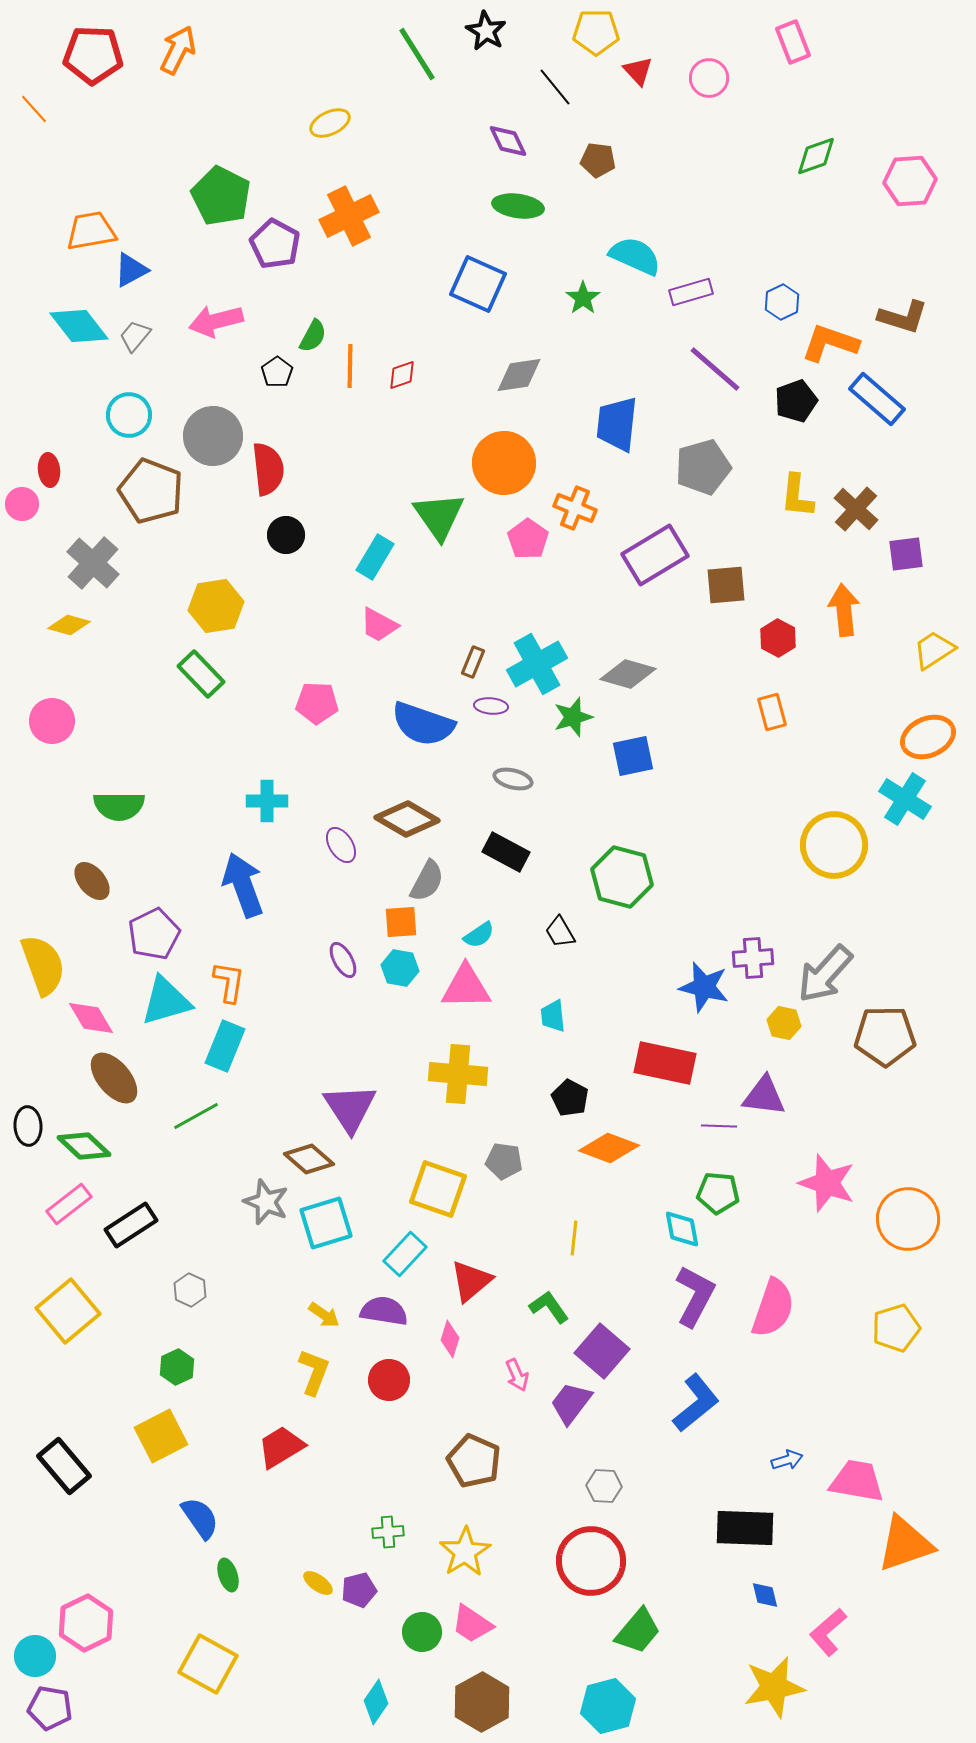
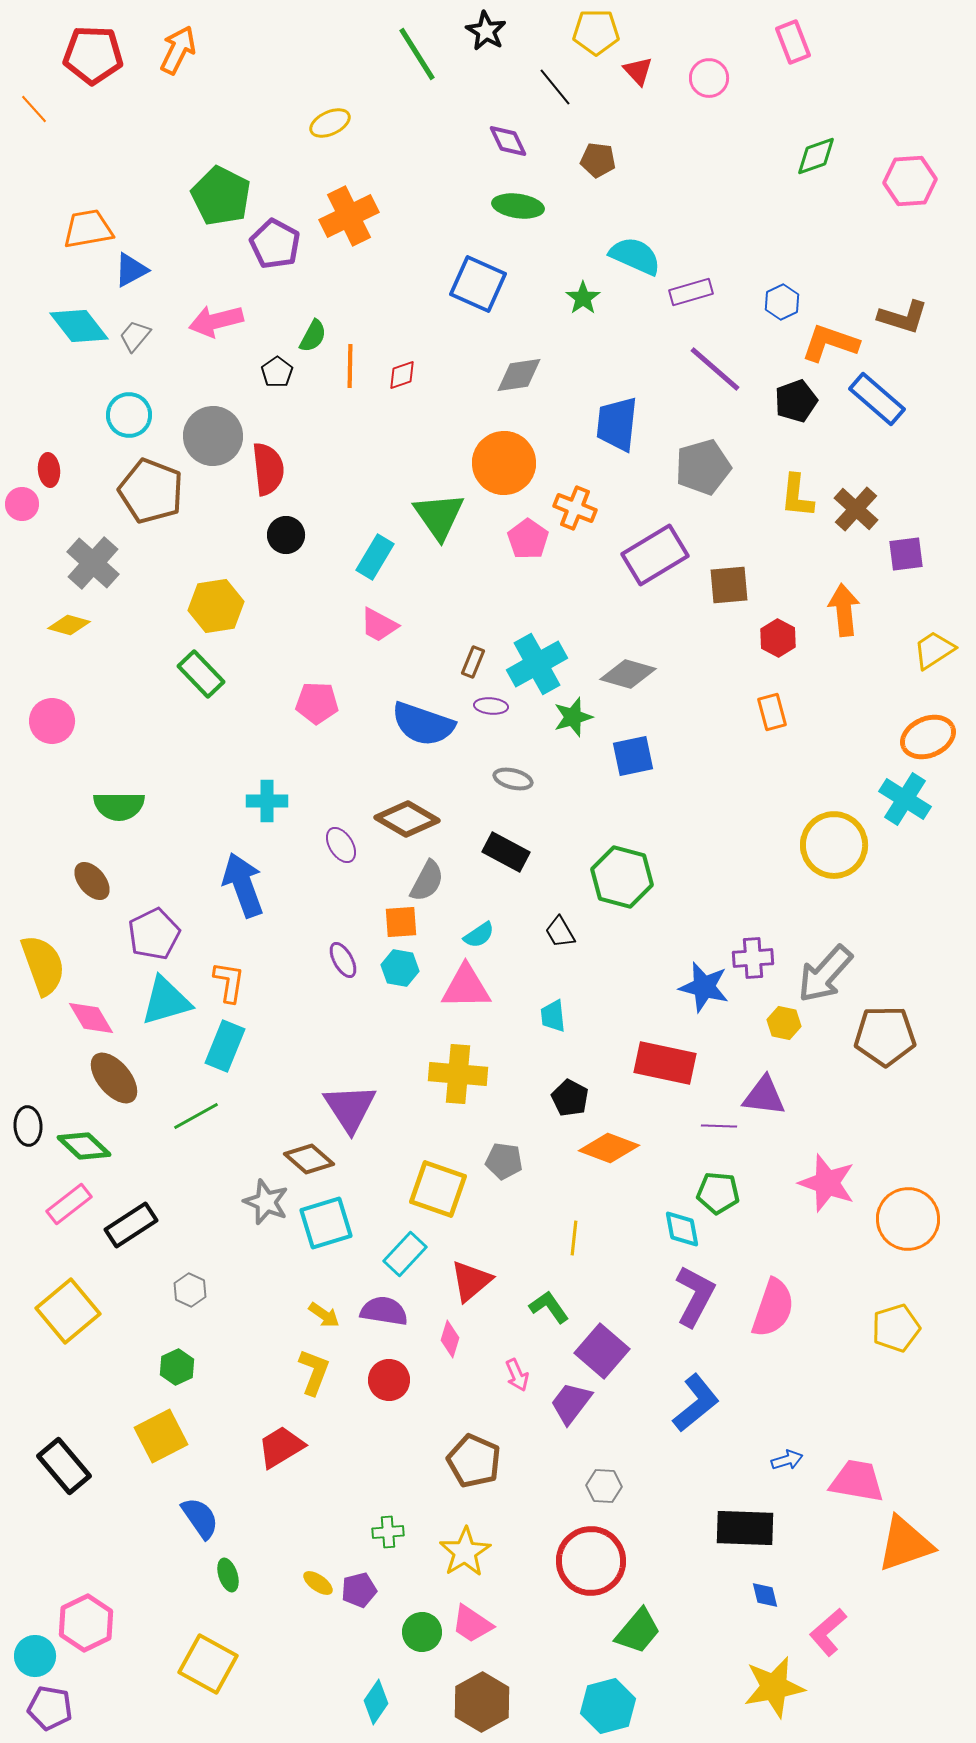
orange trapezoid at (91, 231): moved 3 px left, 2 px up
brown square at (726, 585): moved 3 px right
